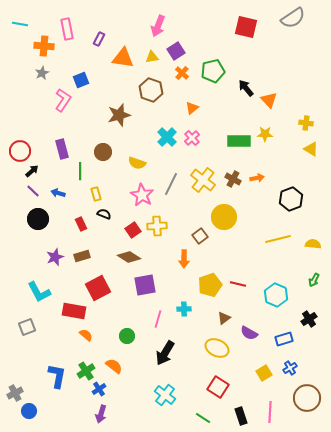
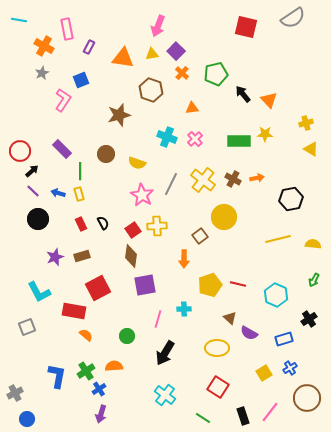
cyan line at (20, 24): moved 1 px left, 4 px up
purple rectangle at (99, 39): moved 10 px left, 8 px down
orange cross at (44, 46): rotated 24 degrees clockwise
purple square at (176, 51): rotated 12 degrees counterclockwise
yellow triangle at (152, 57): moved 3 px up
green pentagon at (213, 71): moved 3 px right, 3 px down
black arrow at (246, 88): moved 3 px left, 6 px down
orange triangle at (192, 108): rotated 32 degrees clockwise
yellow cross at (306, 123): rotated 24 degrees counterclockwise
cyan cross at (167, 137): rotated 24 degrees counterclockwise
pink cross at (192, 138): moved 3 px right, 1 px down
purple rectangle at (62, 149): rotated 30 degrees counterclockwise
brown circle at (103, 152): moved 3 px right, 2 px down
yellow rectangle at (96, 194): moved 17 px left
black hexagon at (291, 199): rotated 10 degrees clockwise
black semicircle at (104, 214): moved 1 px left, 9 px down; rotated 40 degrees clockwise
brown diamond at (129, 257): moved 2 px right, 1 px up; rotated 65 degrees clockwise
brown triangle at (224, 318): moved 6 px right; rotated 40 degrees counterclockwise
yellow ellipse at (217, 348): rotated 25 degrees counterclockwise
orange semicircle at (114, 366): rotated 42 degrees counterclockwise
blue circle at (29, 411): moved 2 px left, 8 px down
pink line at (270, 412): rotated 35 degrees clockwise
black rectangle at (241, 416): moved 2 px right
